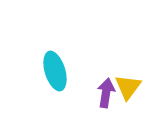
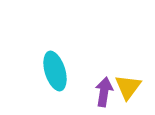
purple arrow: moved 2 px left, 1 px up
